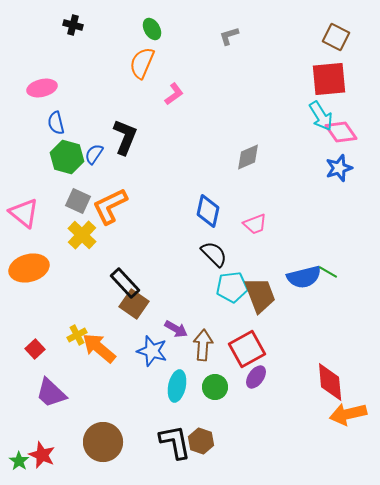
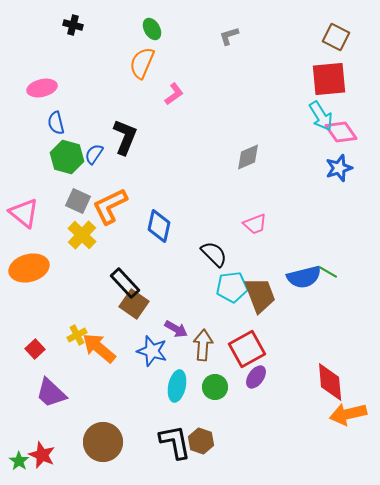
blue diamond at (208, 211): moved 49 px left, 15 px down
